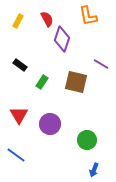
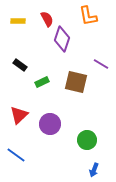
yellow rectangle: rotated 64 degrees clockwise
green rectangle: rotated 32 degrees clockwise
red triangle: rotated 18 degrees clockwise
